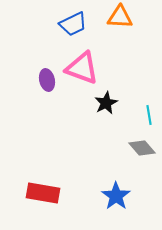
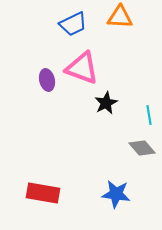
blue star: moved 2 px up; rotated 28 degrees counterclockwise
